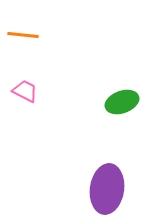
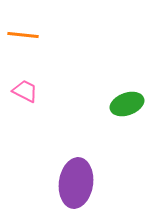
green ellipse: moved 5 px right, 2 px down
purple ellipse: moved 31 px left, 6 px up
